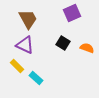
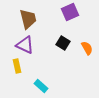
purple square: moved 2 px left, 1 px up
brown trapezoid: rotated 15 degrees clockwise
orange semicircle: rotated 40 degrees clockwise
yellow rectangle: rotated 32 degrees clockwise
cyan rectangle: moved 5 px right, 8 px down
